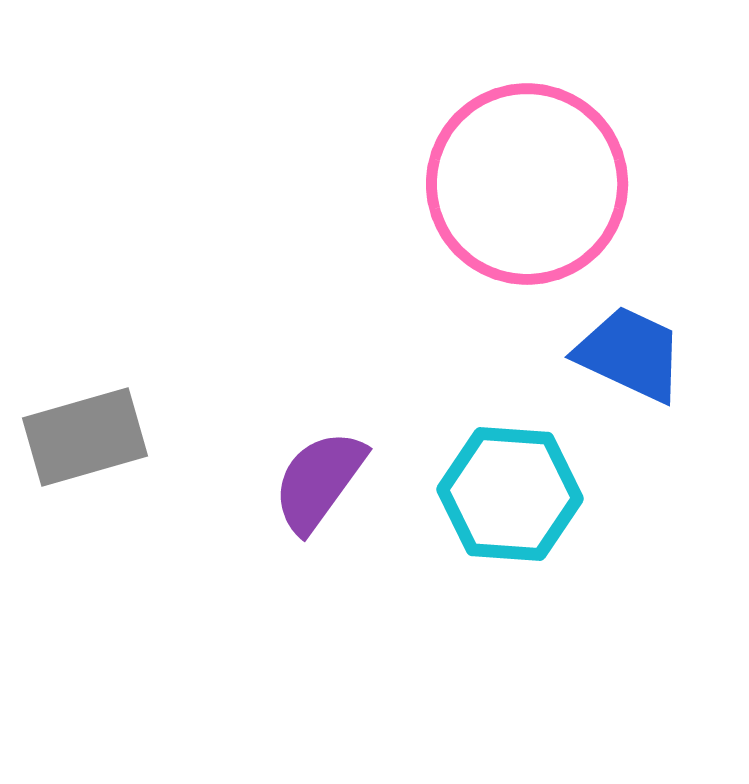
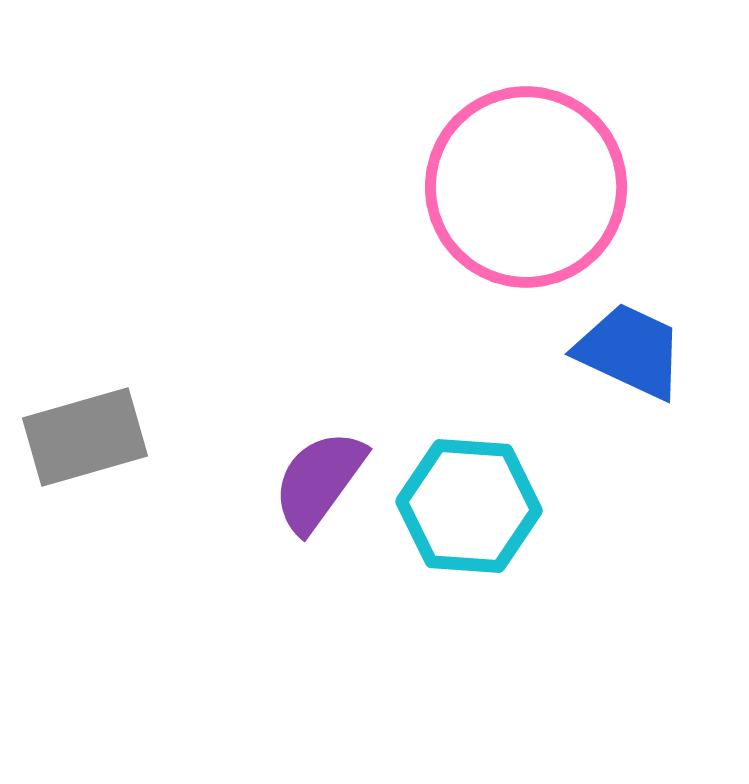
pink circle: moved 1 px left, 3 px down
blue trapezoid: moved 3 px up
cyan hexagon: moved 41 px left, 12 px down
